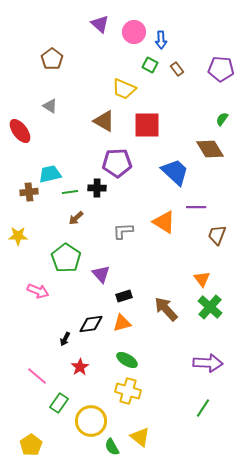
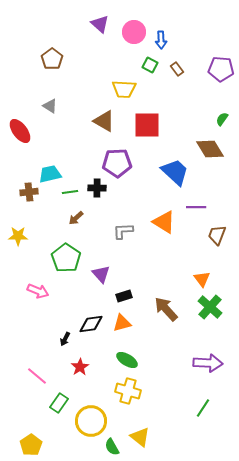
yellow trapezoid at (124, 89): rotated 20 degrees counterclockwise
